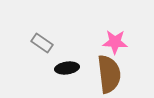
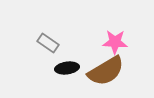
gray rectangle: moved 6 px right
brown semicircle: moved 3 px left, 3 px up; rotated 66 degrees clockwise
